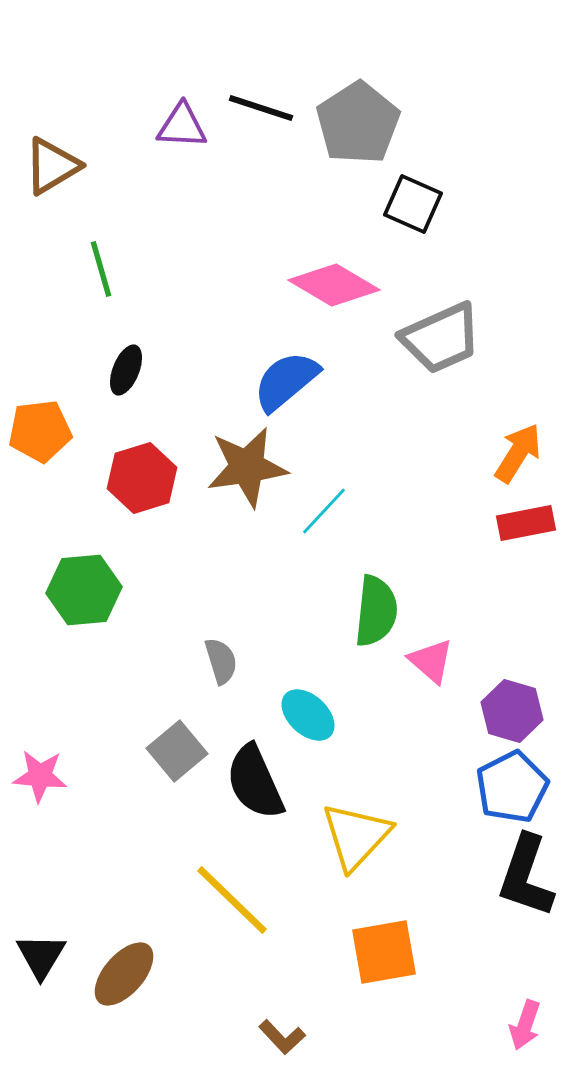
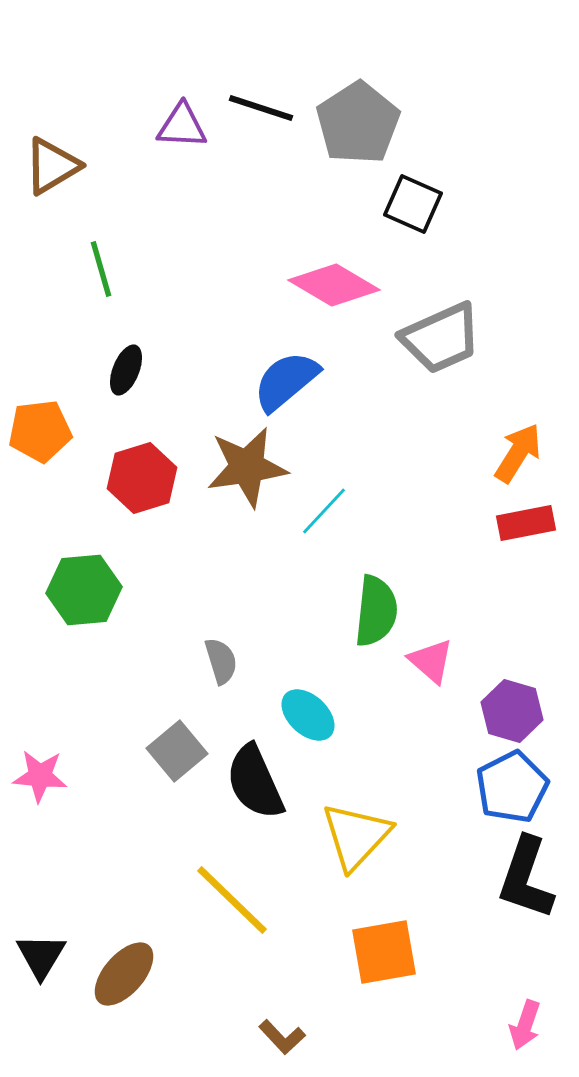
black L-shape: moved 2 px down
